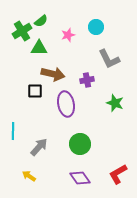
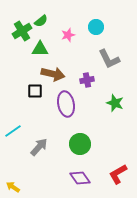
green triangle: moved 1 px right, 1 px down
cyan line: rotated 54 degrees clockwise
yellow arrow: moved 16 px left, 11 px down
